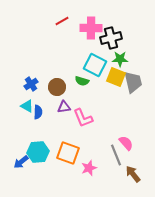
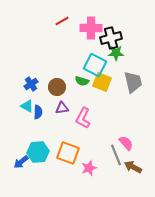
green star: moved 4 px left, 6 px up
yellow square: moved 14 px left, 5 px down
purple triangle: moved 2 px left, 1 px down
pink L-shape: rotated 50 degrees clockwise
brown arrow: moved 7 px up; rotated 24 degrees counterclockwise
